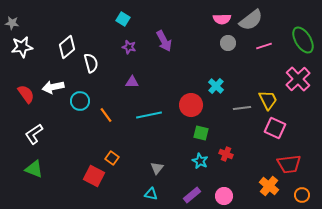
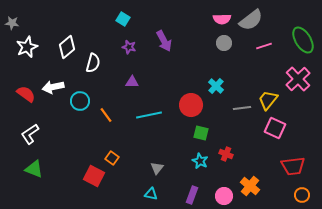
gray circle: moved 4 px left
white star: moved 5 px right; rotated 15 degrees counterclockwise
white semicircle: moved 2 px right; rotated 30 degrees clockwise
red semicircle: rotated 18 degrees counterclockwise
yellow trapezoid: rotated 115 degrees counterclockwise
white L-shape: moved 4 px left
red trapezoid: moved 4 px right, 2 px down
orange cross: moved 19 px left
purple rectangle: rotated 30 degrees counterclockwise
